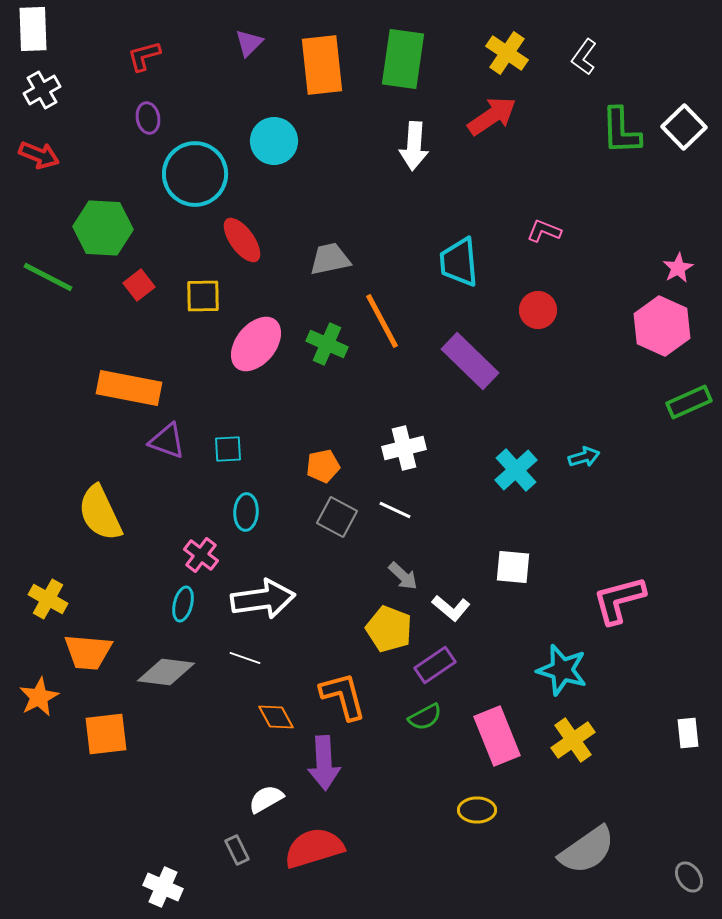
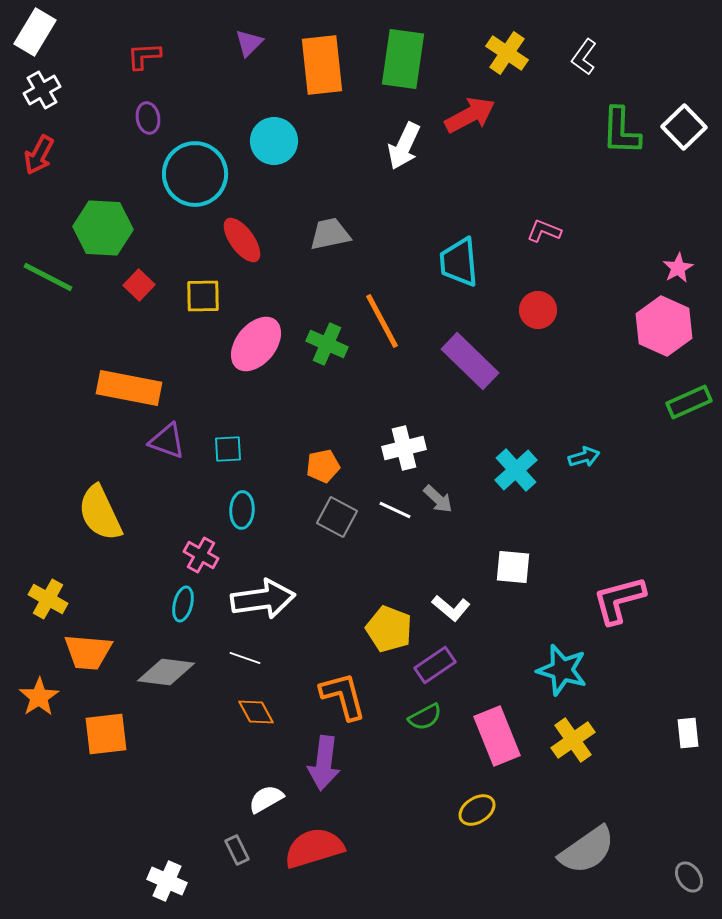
white rectangle at (33, 29): moved 2 px right, 3 px down; rotated 33 degrees clockwise
red L-shape at (144, 56): rotated 12 degrees clockwise
red arrow at (492, 116): moved 22 px left, 1 px up; rotated 6 degrees clockwise
green L-shape at (621, 131): rotated 4 degrees clockwise
white arrow at (414, 146): moved 10 px left; rotated 21 degrees clockwise
red arrow at (39, 155): rotated 96 degrees clockwise
gray trapezoid at (330, 259): moved 25 px up
red square at (139, 285): rotated 8 degrees counterclockwise
pink hexagon at (662, 326): moved 2 px right
cyan ellipse at (246, 512): moved 4 px left, 2 px up
pink cross at (201, 555): rotated 8 degrees counterclockwise
gray arrow at (403, 576): moved 35 px right, 77 px up
orange star at (39, 697): rotated 6 degrees counterclockwise
orange diamond at (276, 717): moved 20 px left, 5 px up
purple arrow at (324, 763): rotated 10 degrees clockwise
yellow ellipse at (477, 810): rotated 33 degrees counterclockwise
white cross at (163, 887): moved 4 px right, 6 px up
